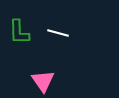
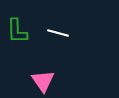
green L-shape: moved 2 px left, 1 px up
